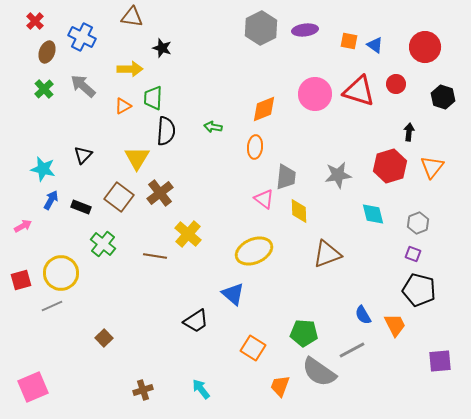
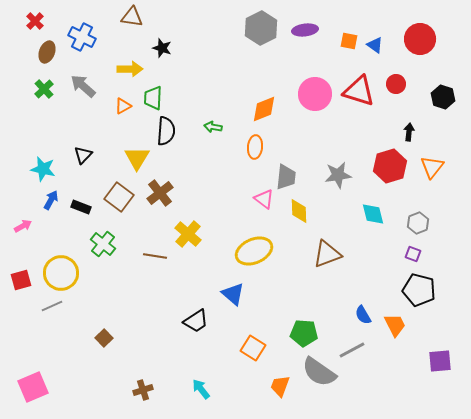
red circle at (425, 47): moved 5 px left, 8 px up
